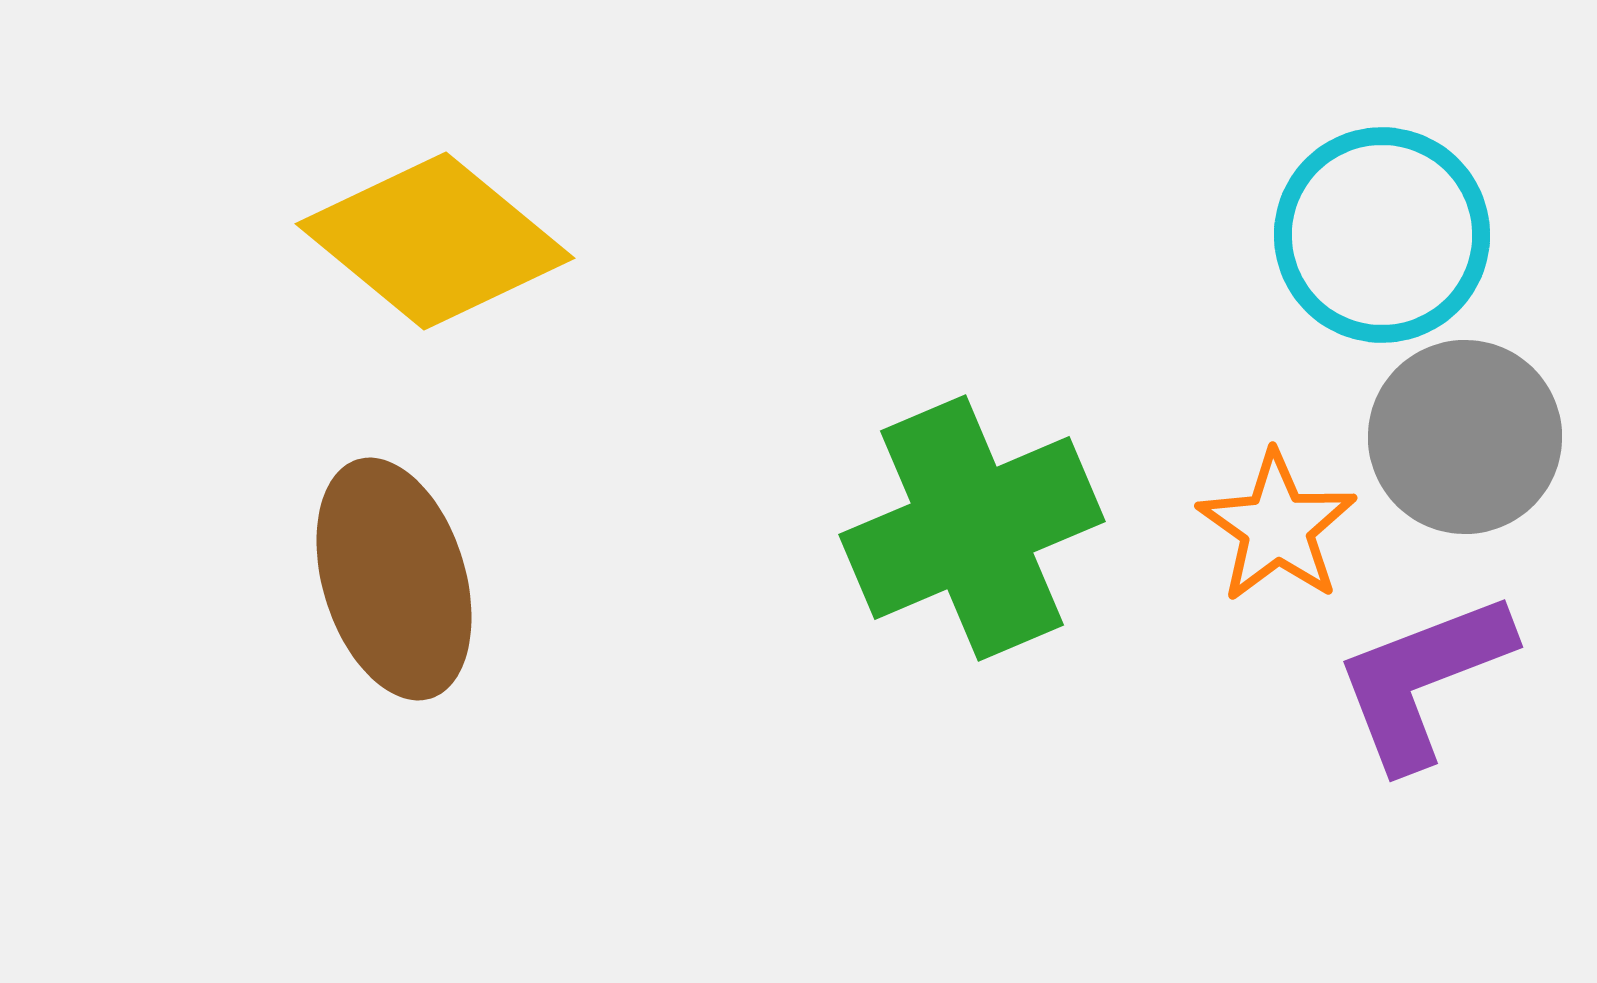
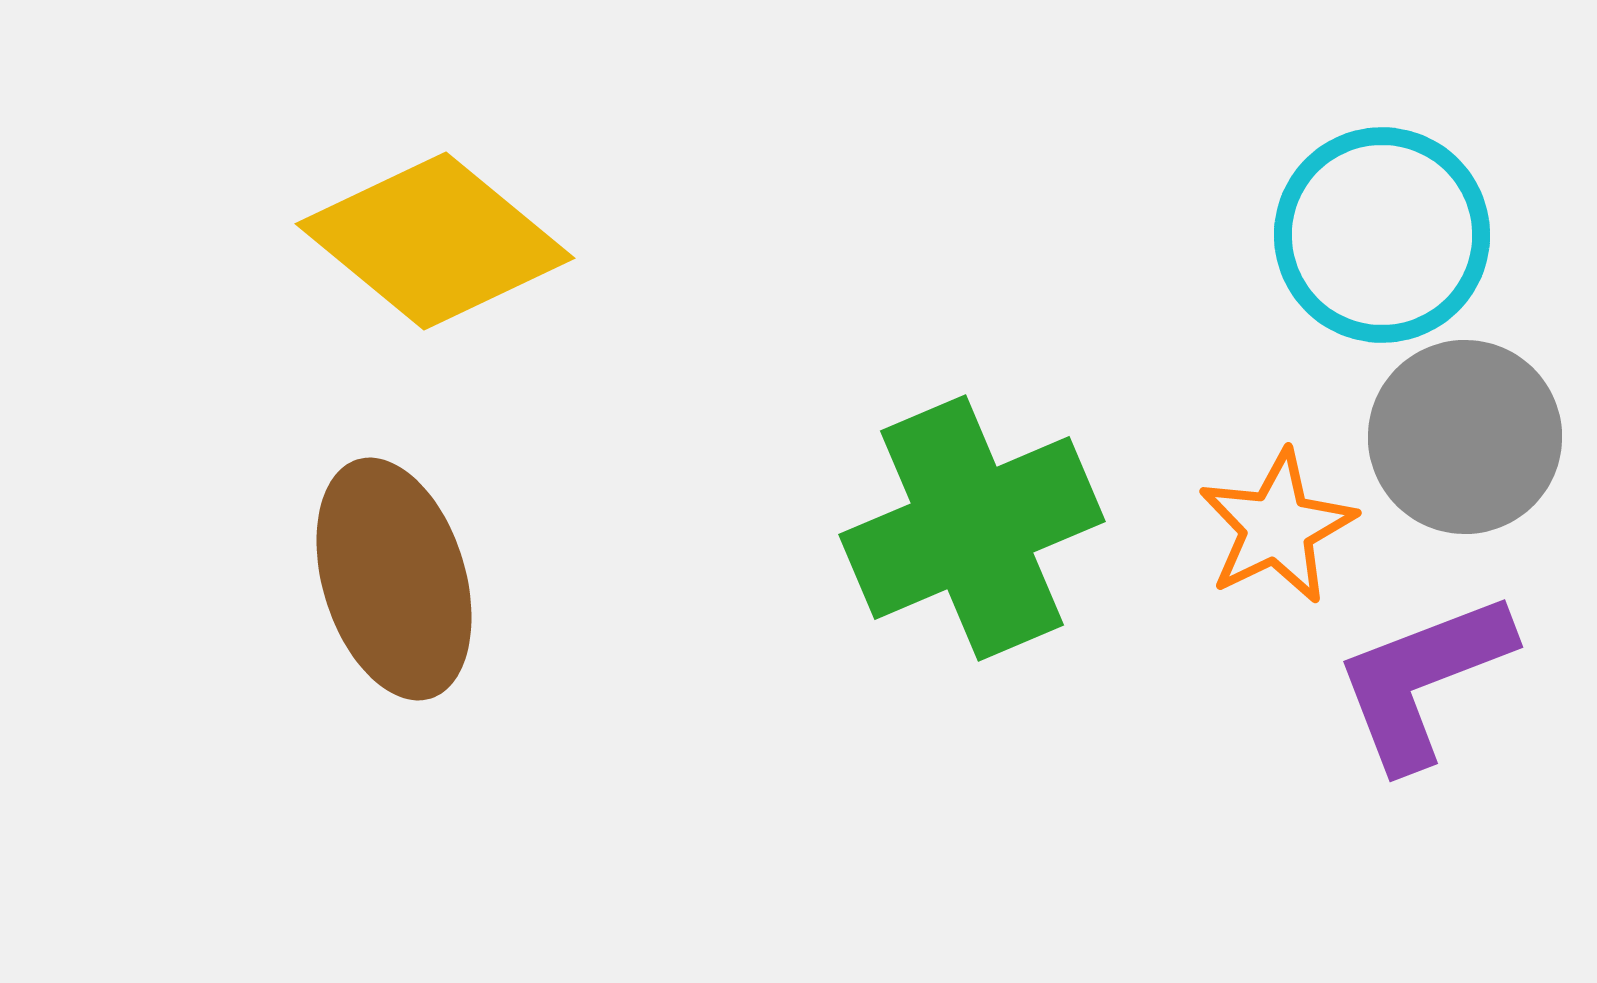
orange star: rotated 11 degrees clockwise
